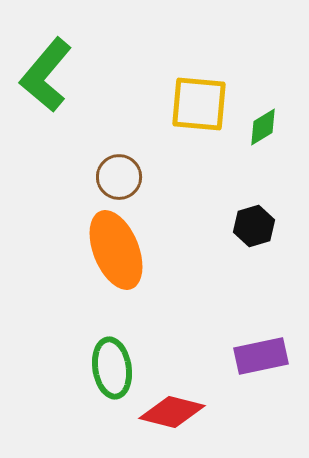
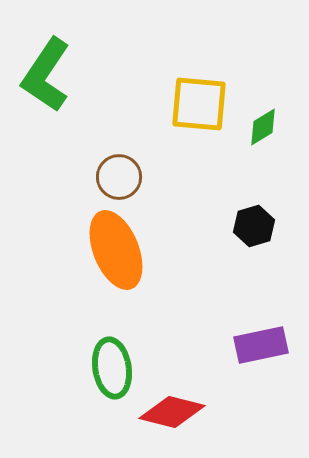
green L-shape: rotated 6 degrees counterclockwise
purple rectangle: moved 11 px up
